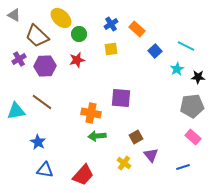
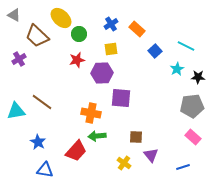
purple hexagon: moved 57 px right, 7 px down
brown square: rotated 32 degrees clockwise
red trapezoid: moved 7 px left, 24 px up
